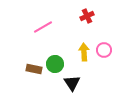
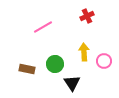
pink circle: moved 11 px down
brown rectangle: moved 7 px left
